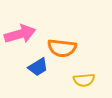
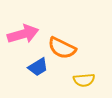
pink arrow: moved 3 px right
orange semicircle: rotated 20 degrees clockwise
